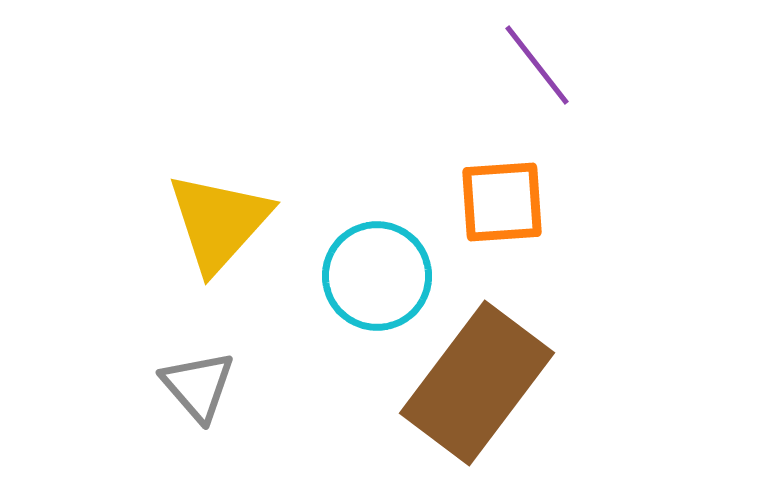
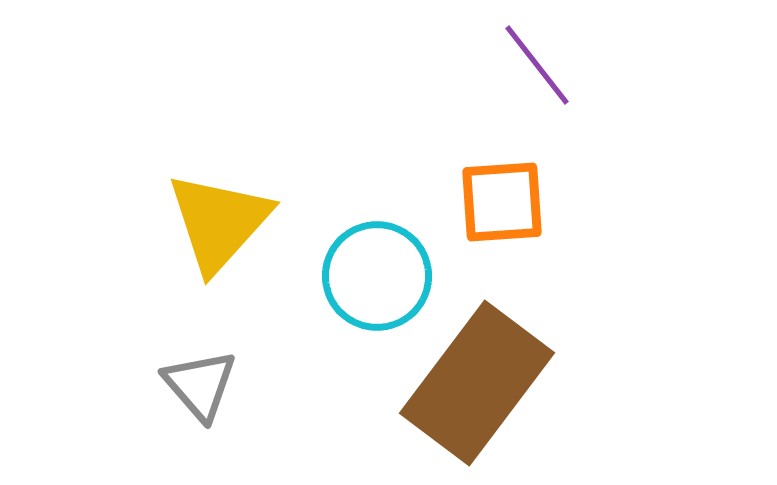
gray triangle: moved 2 px right, 1 px up
